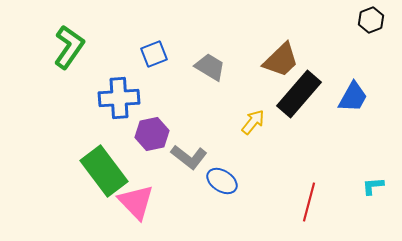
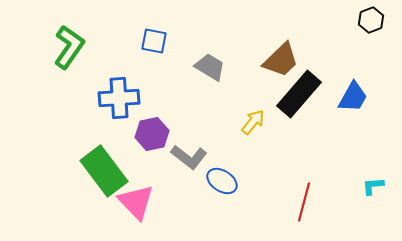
blue square: moved 13 px up; rotated 32 degrees clockwise
red line: moved 5 px left
